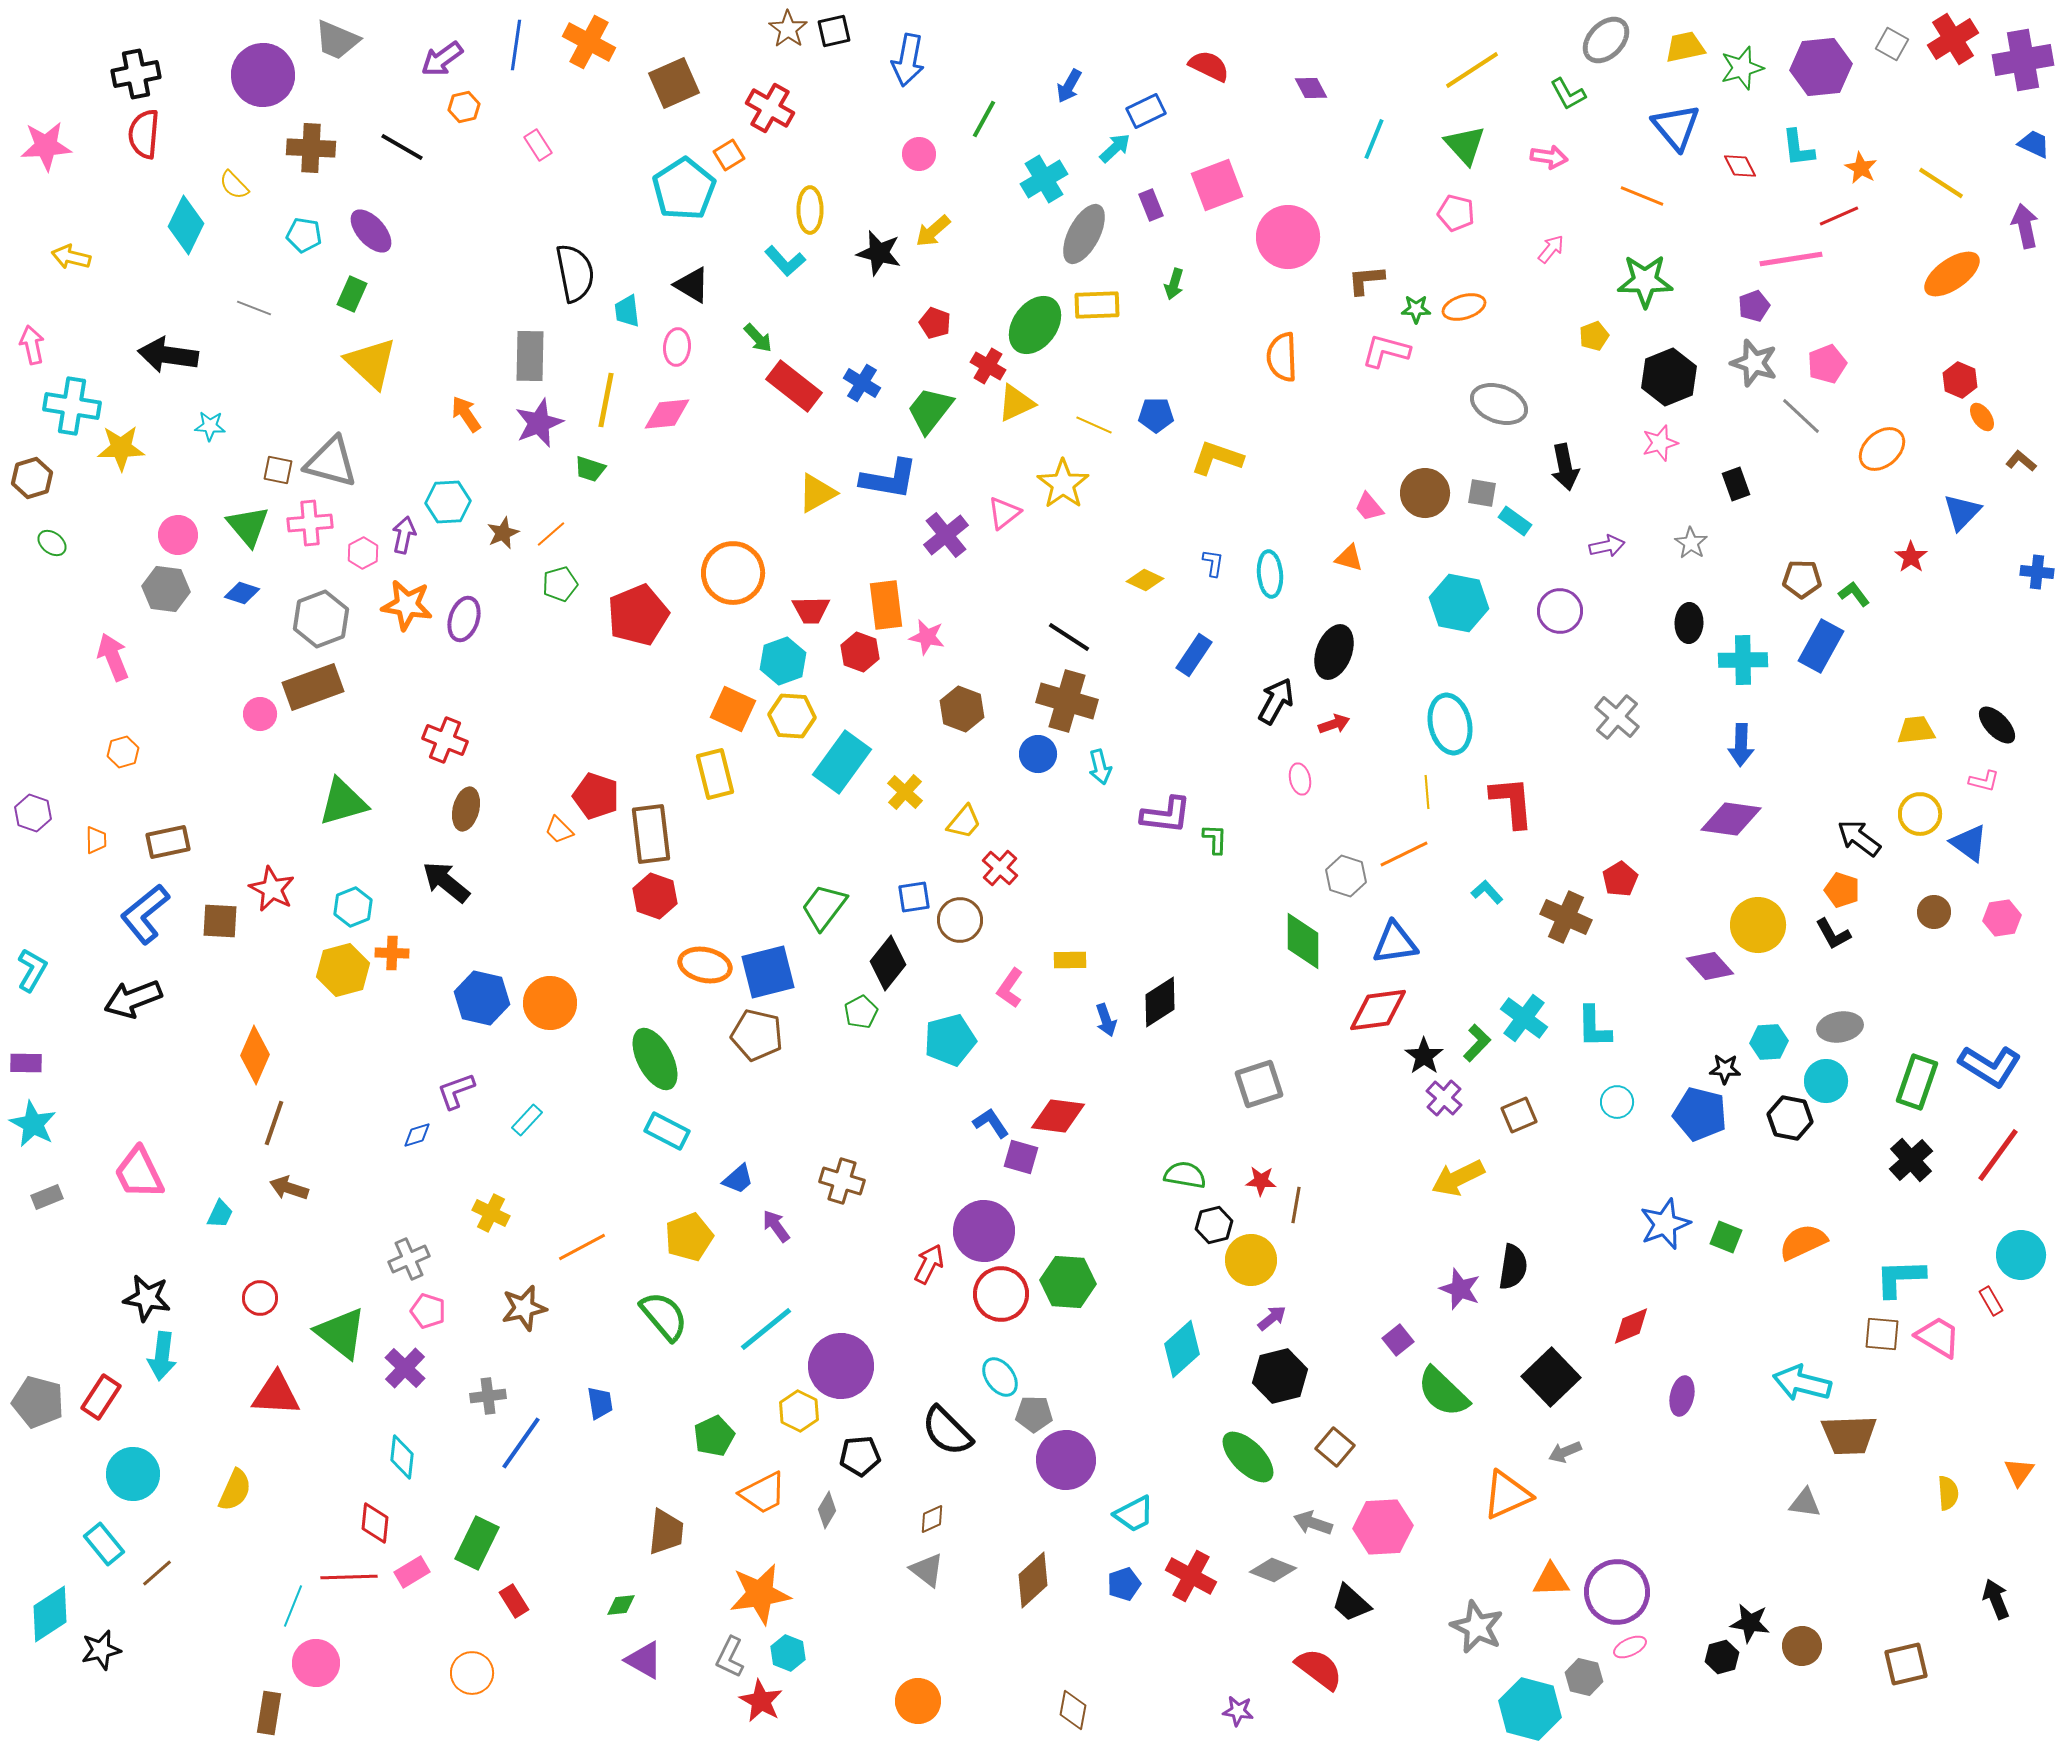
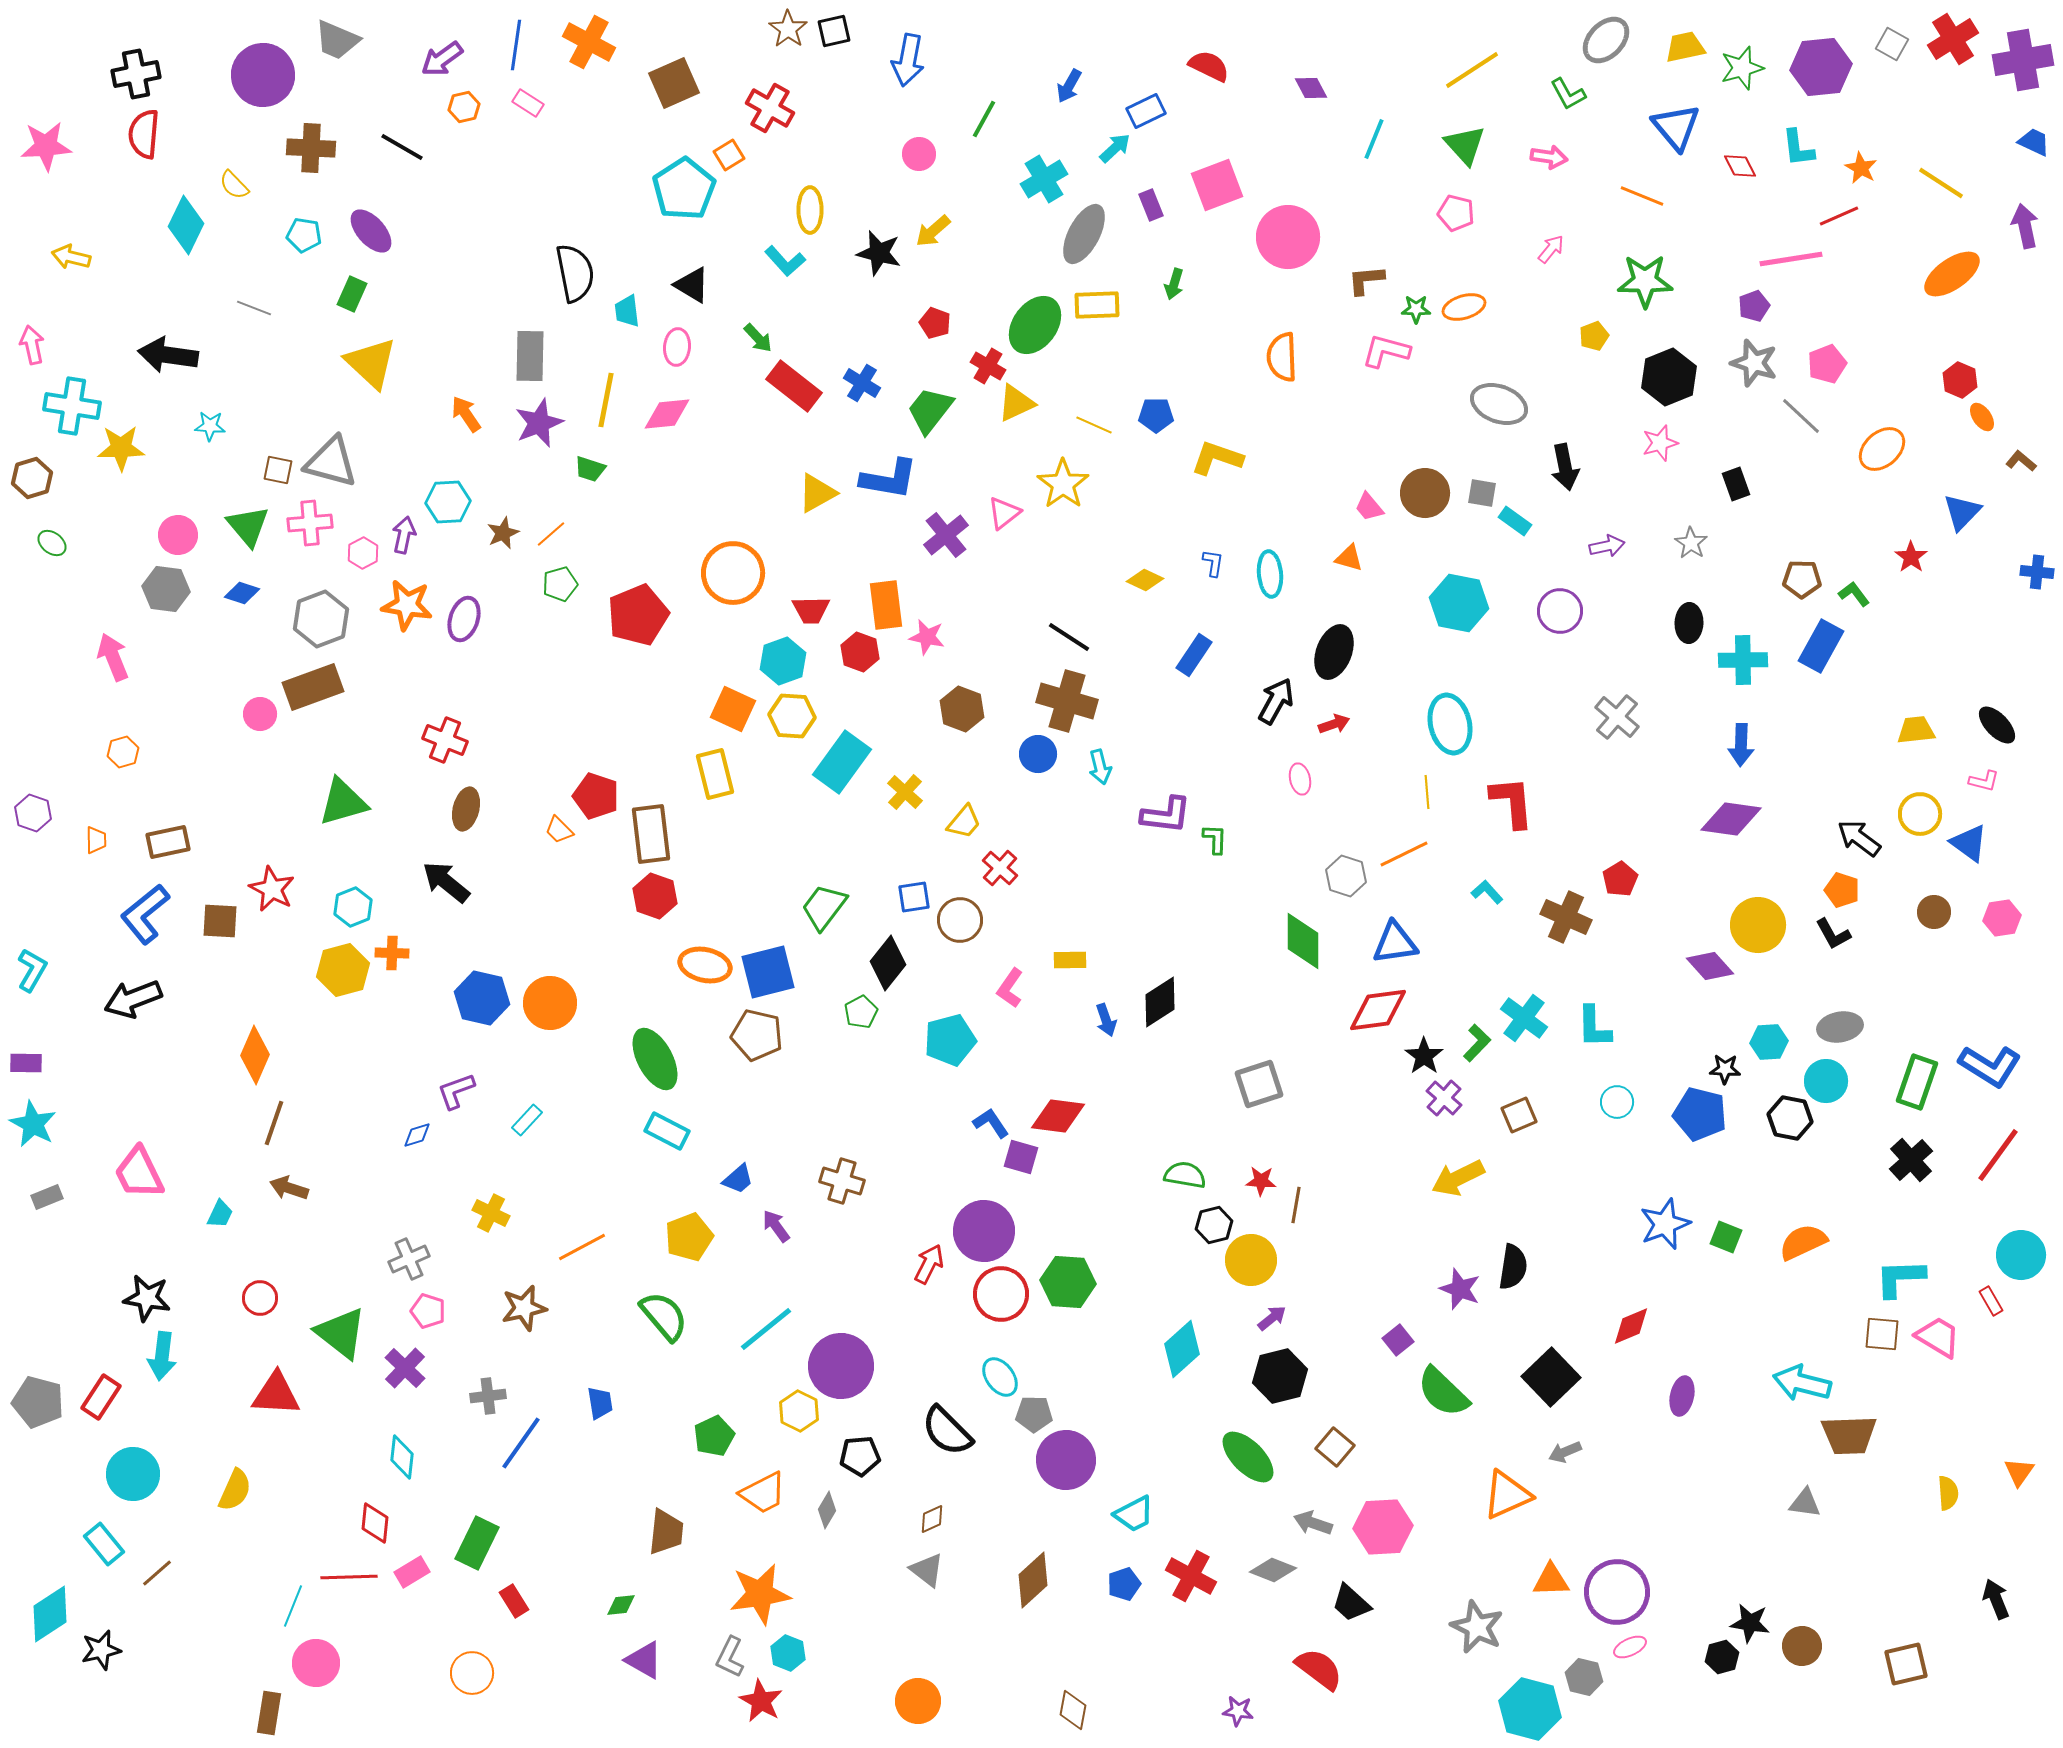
blue trapezoid at (2034, 144): moved 2 px up
pink rectangle at (538, 145): moved 10 px left, 42 px up; rotated 24 degrees counterclockwise
